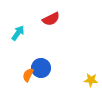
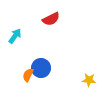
cyan arrow: moved 3 px left, 3 px down
yellow star: moved 2 px left
